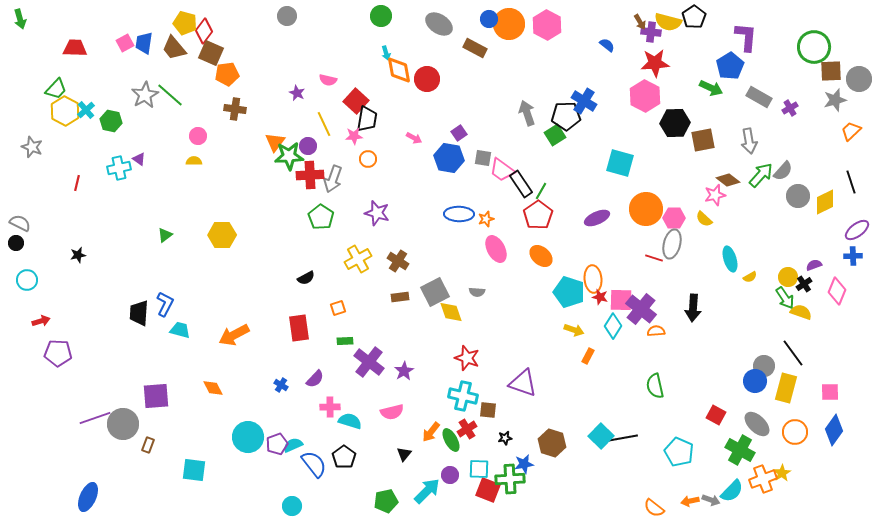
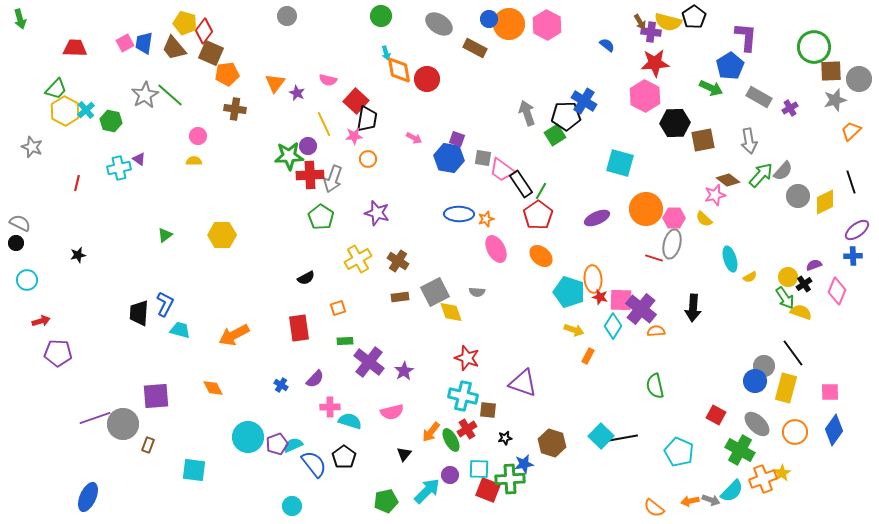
purple square at (459, 133): moved 2 px left, 6 px down; rotated 35 degrees counterclockwise
orange triangle at (275, 142): moved 59 px up
